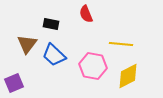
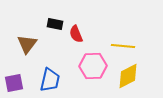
red semicircle: moved 10 px left, 20 px down
black rectangle: moved 4 px right
yellow line: moved 2 px right, 2 px down
blue trapezoid: moved 4 px left, 25 px down; rotated 120 degrees counterclockwise
pink hexagon: rotated 12 degrees counterclockwise
purple square: rotated 12 degrees clockwise
